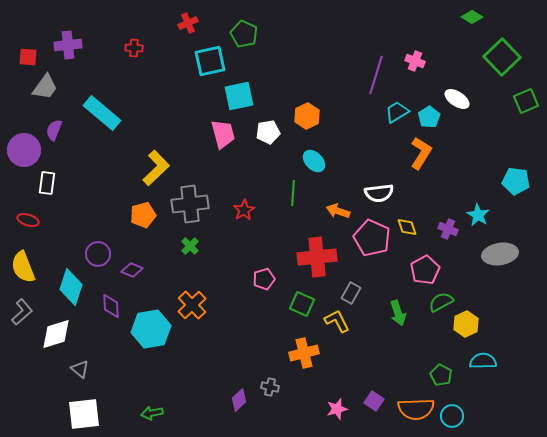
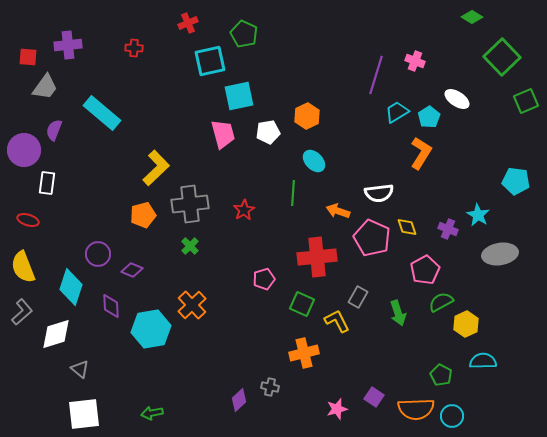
gray rectangle at (351, 293): moved 7 px right, 4 px down
purple square at (374, 401): moved 4 px up
